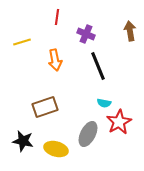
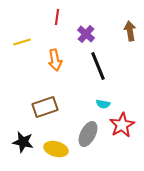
purple cross: rotated 18 degrees clockwise
cyan semicircle: moved 1 px left, 1 px down
red star: moved 3 px right, 3 px down
black star: moved 1 px down
